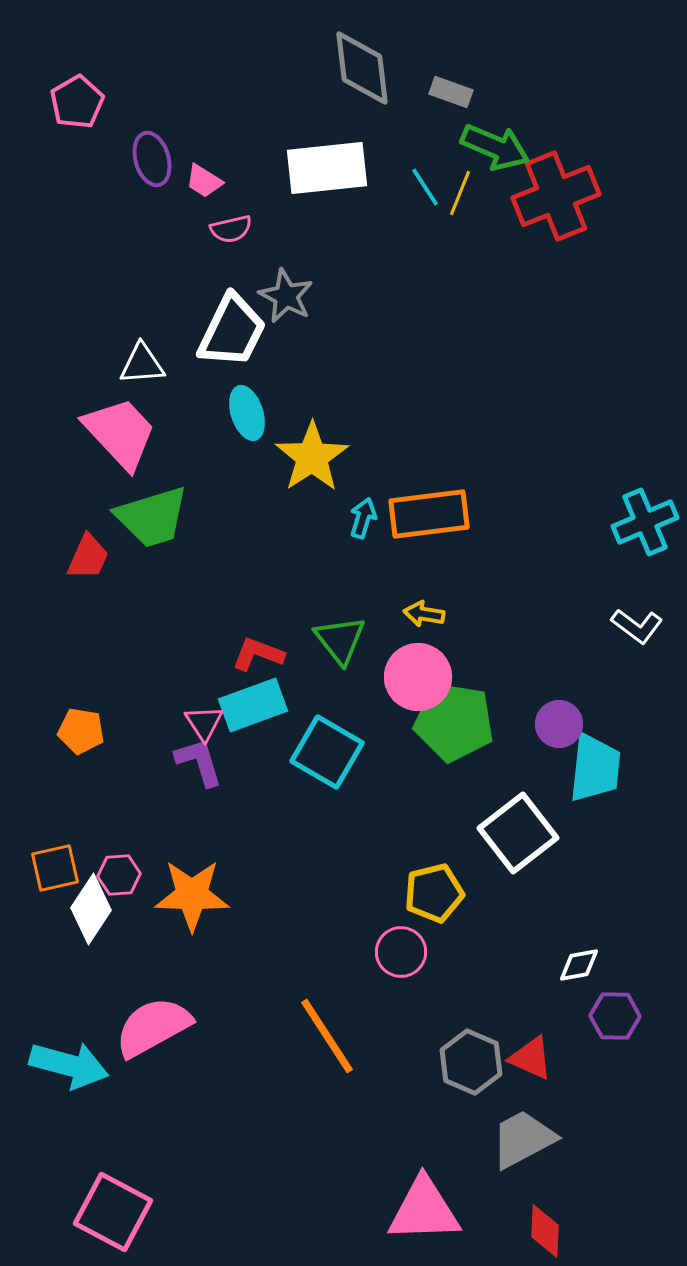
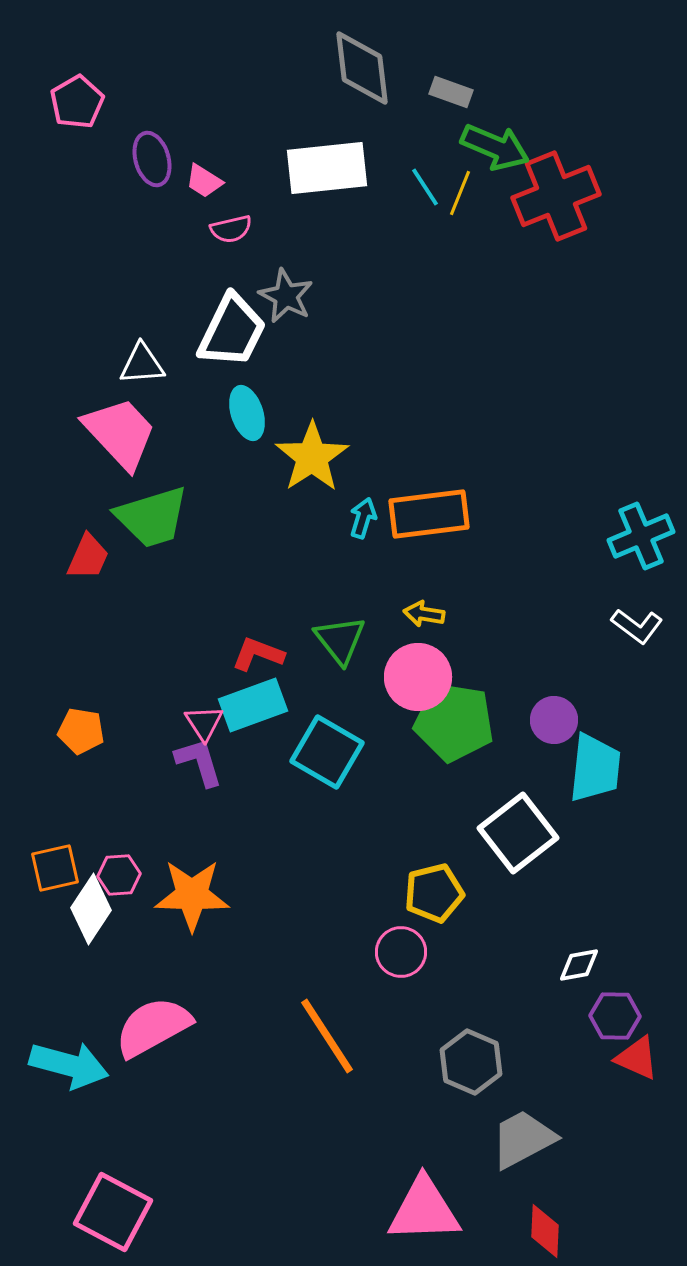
cyan cross at (645, 522): moved 4 px left, 14 px down
purple circle at (559, 724): moved 5 px left, 4 px up
red triangle at (531, 1058): moved 106 px right
